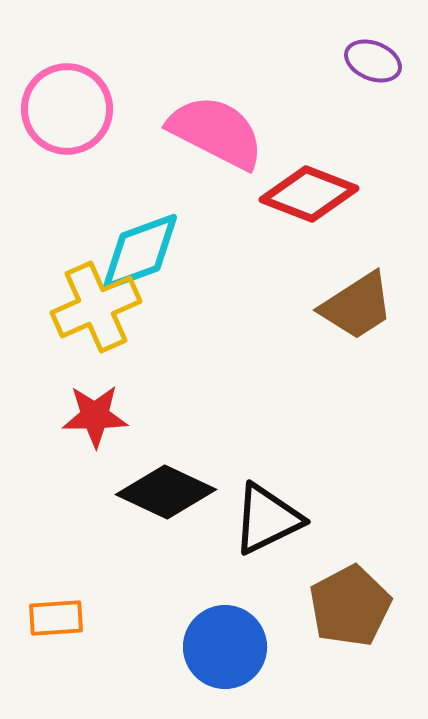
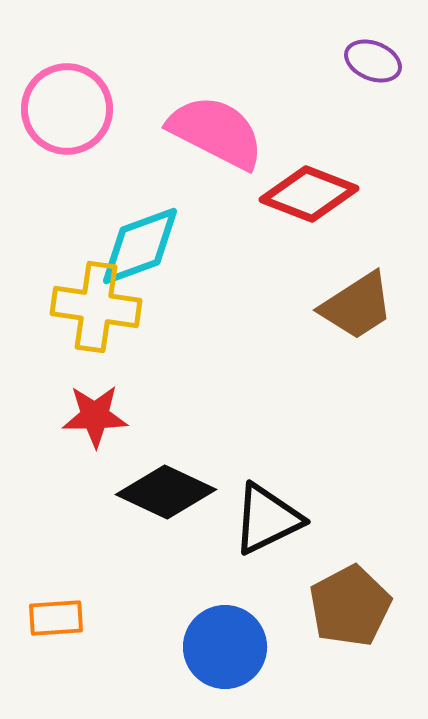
cyan diamond: moved 6 px up
yellow cross: rotated 32 degrees clockwise
